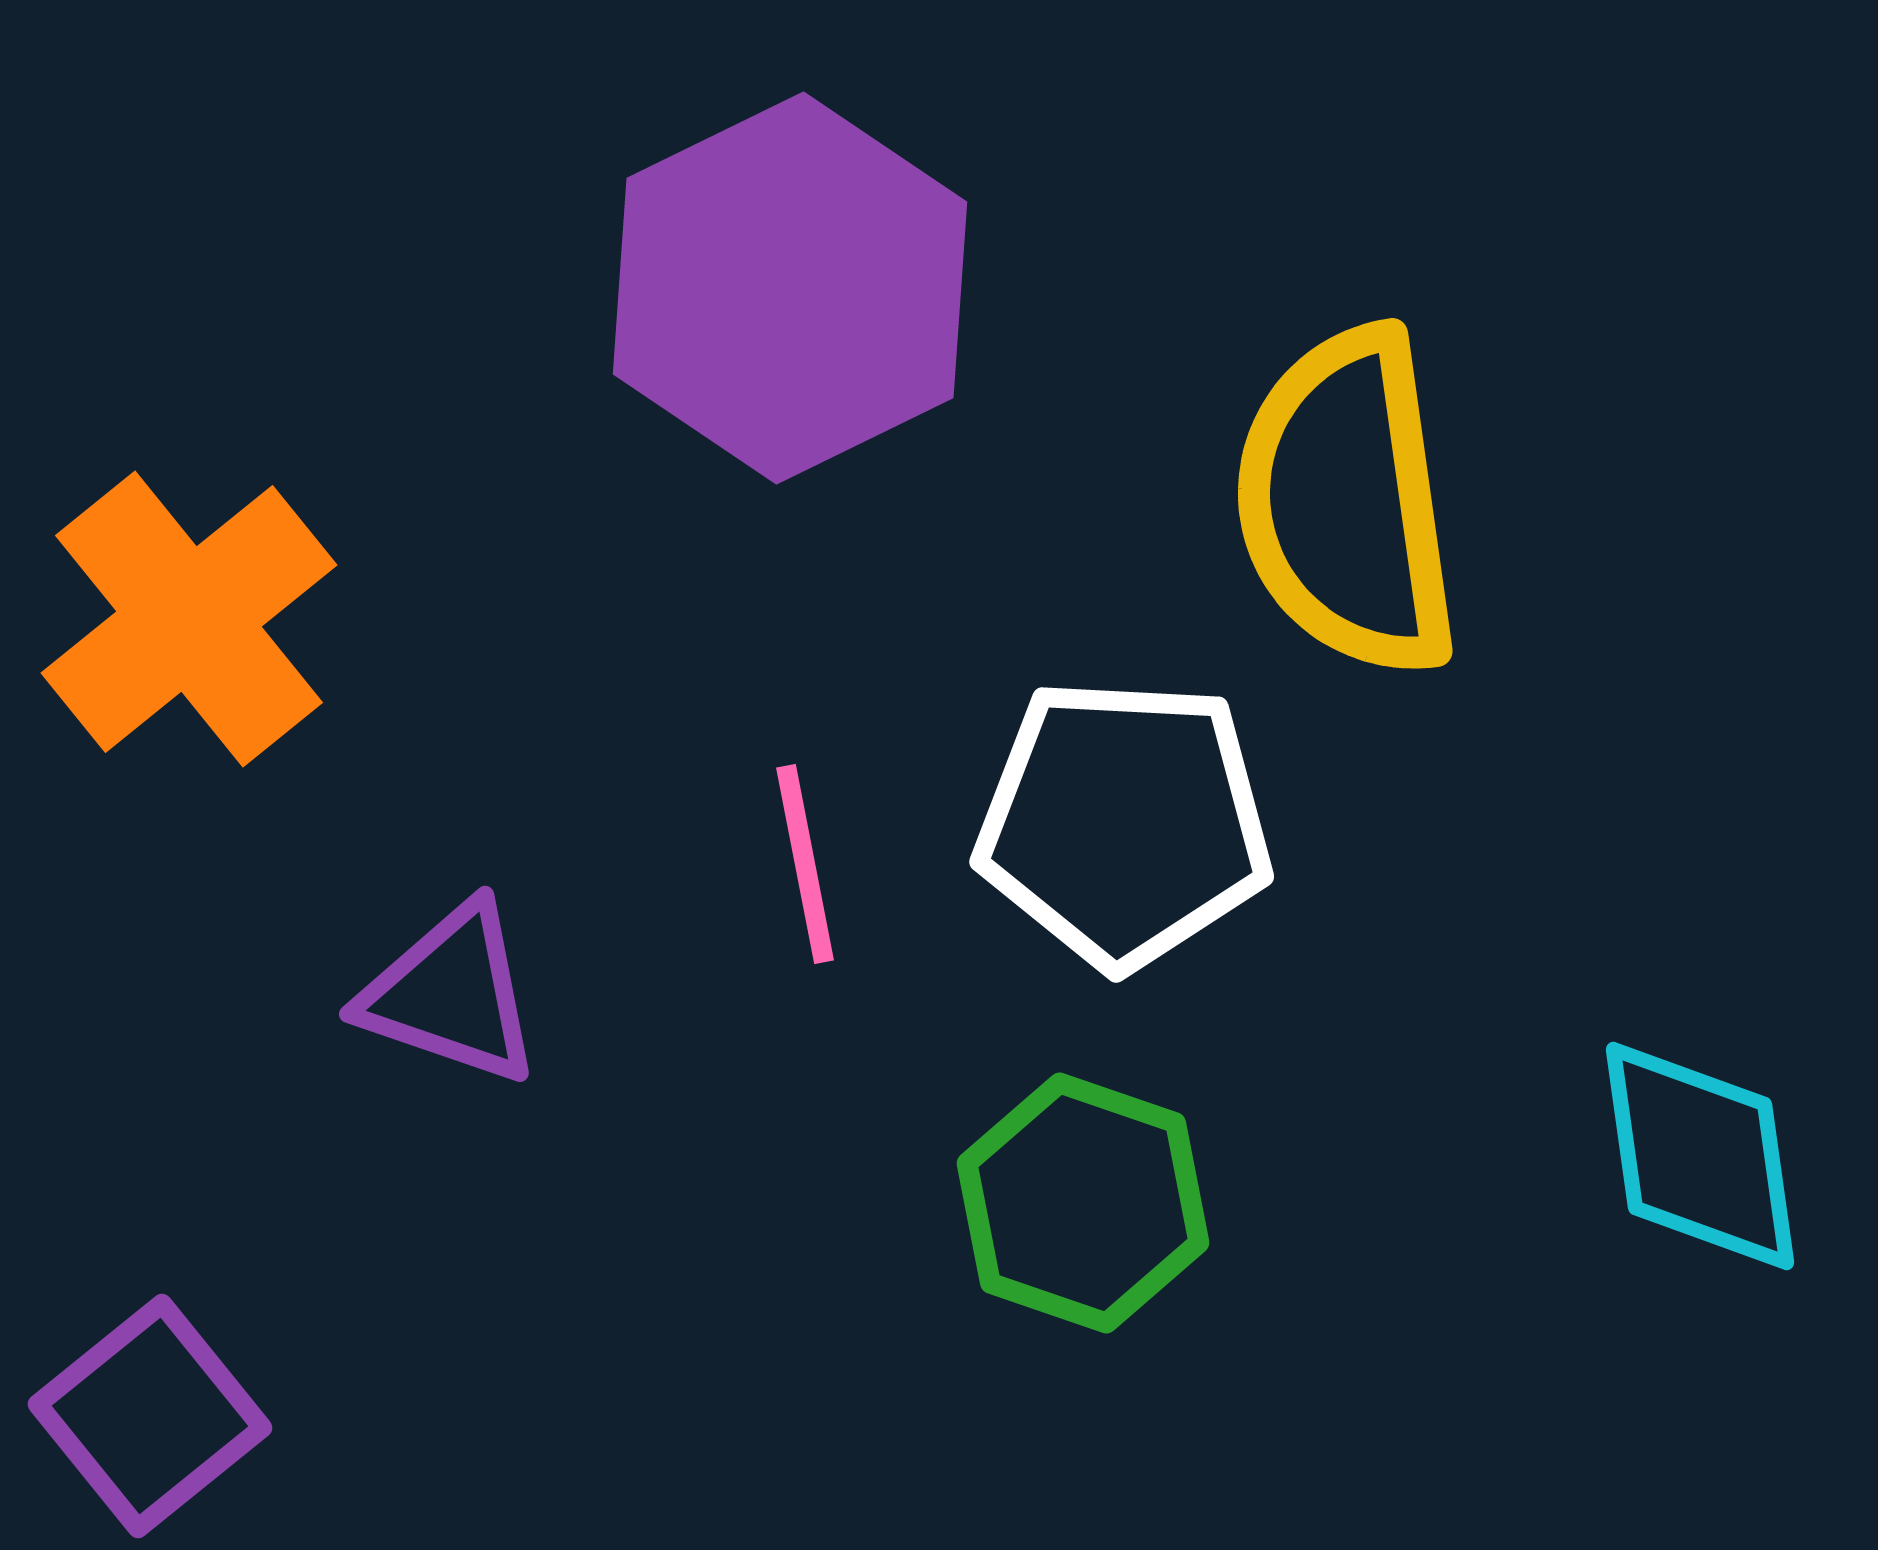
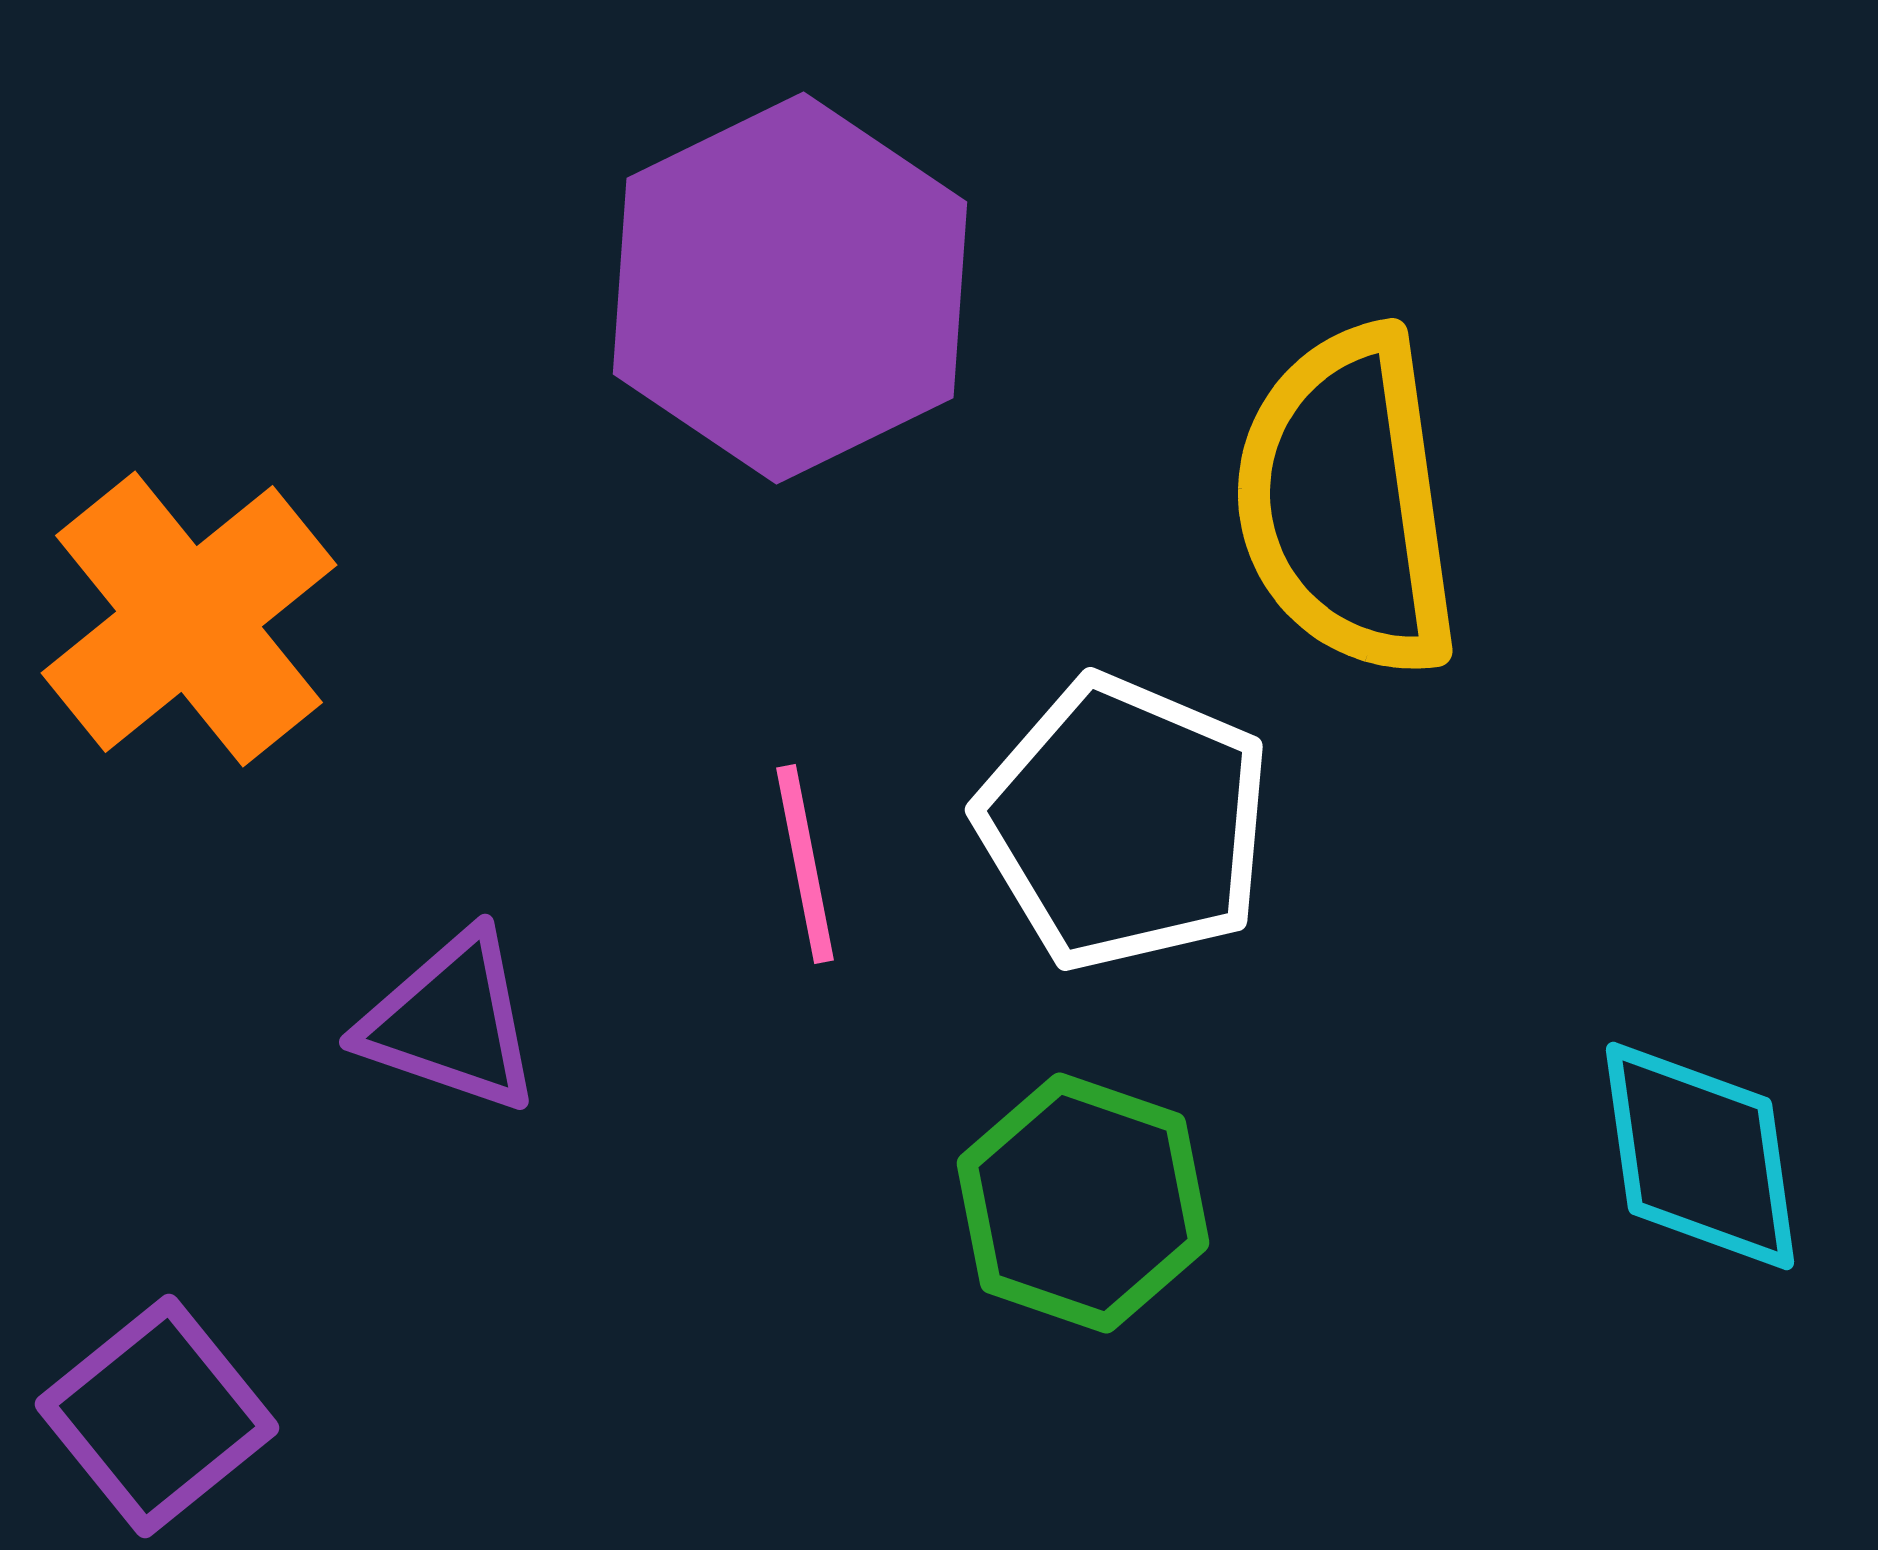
white pentagon: rotated 20 degrees clockwise
purple triangle: moved 28 px down
purple square: moved 7 px right
